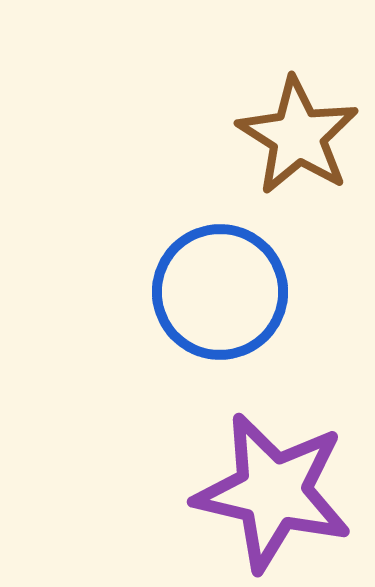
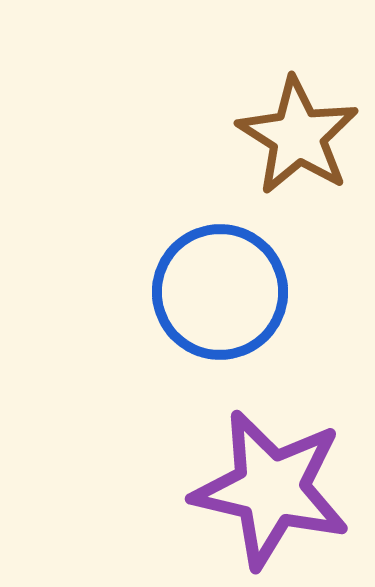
purple star: moved 2 px left, 3 px up
